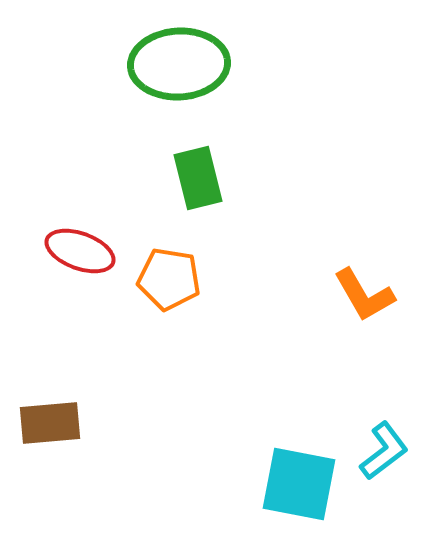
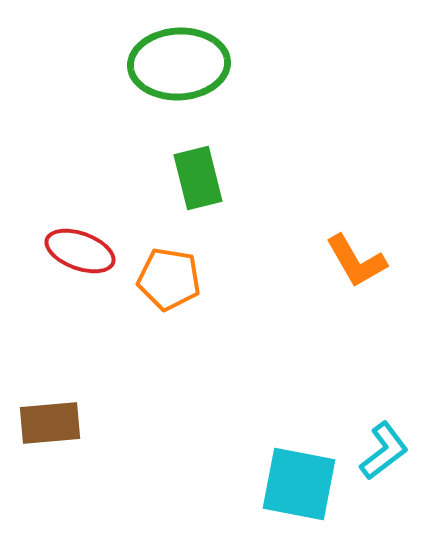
orange L-shape: moved 8 px left, 34 px up
